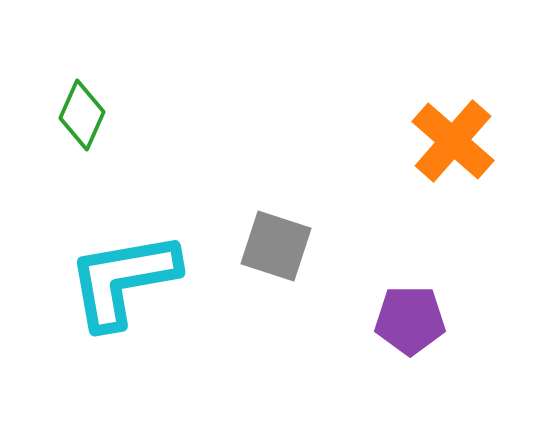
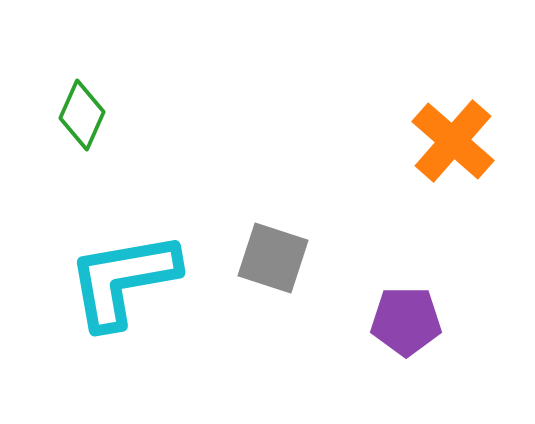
gray square: moved 3 px left, 12 px down
purple pentagon: moved 4 px left, 1 px down
